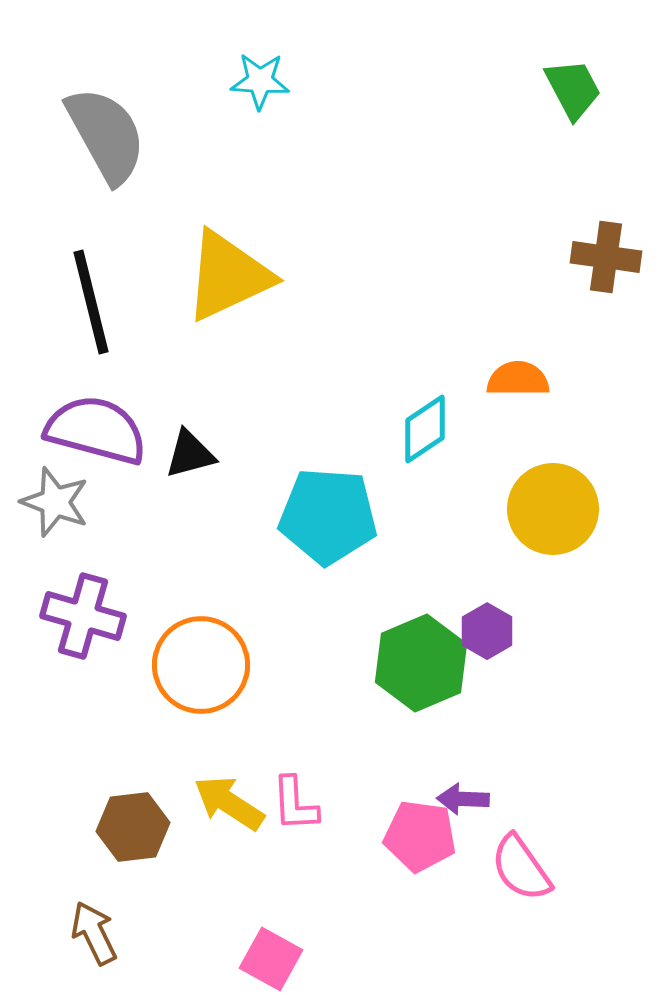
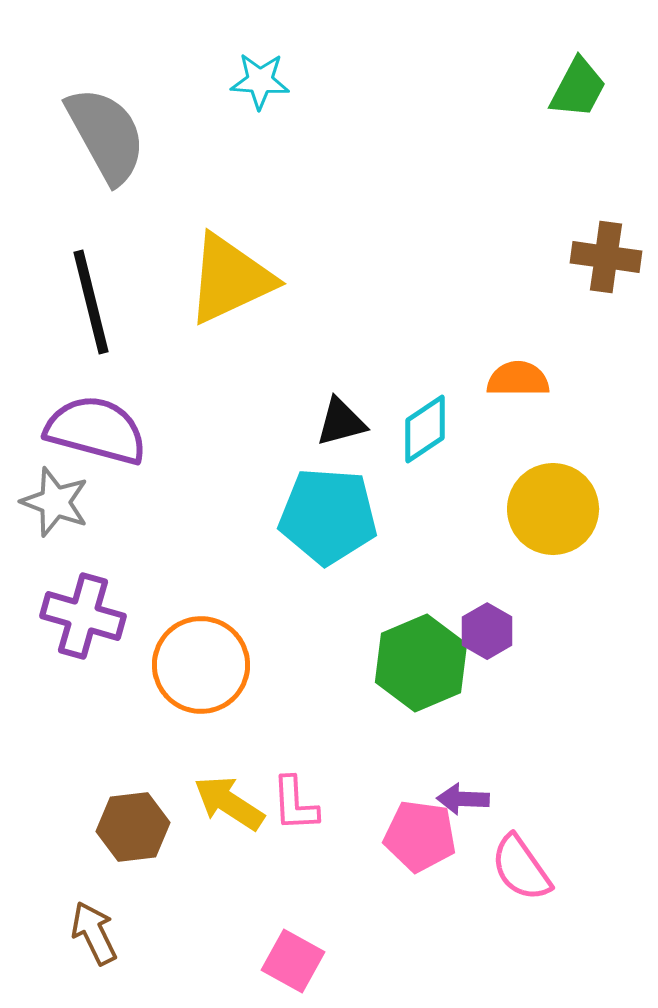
green trapezoid: moved 5 px right, 1 px up; rotated 56 degrees clockwise
yellow triangle: moved 2 px right, 3 px down
black triangle: moved 151 px right, 32 px up
pink square: moved 22 px right, 2 px down
